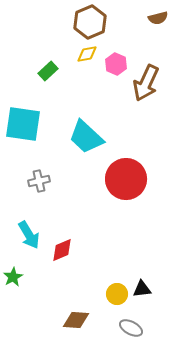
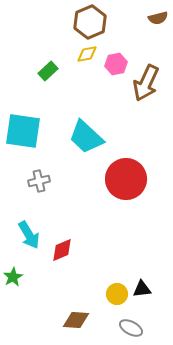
pink hexagon: rotated 25 degrees clockwise
cyan square: moved 7 px down
